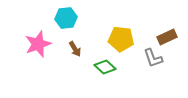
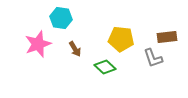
cyan hexagon: moved 5 px left; rotated 15 degrees clockwise
brown rectangle: rotated 18 degrees clockwise
